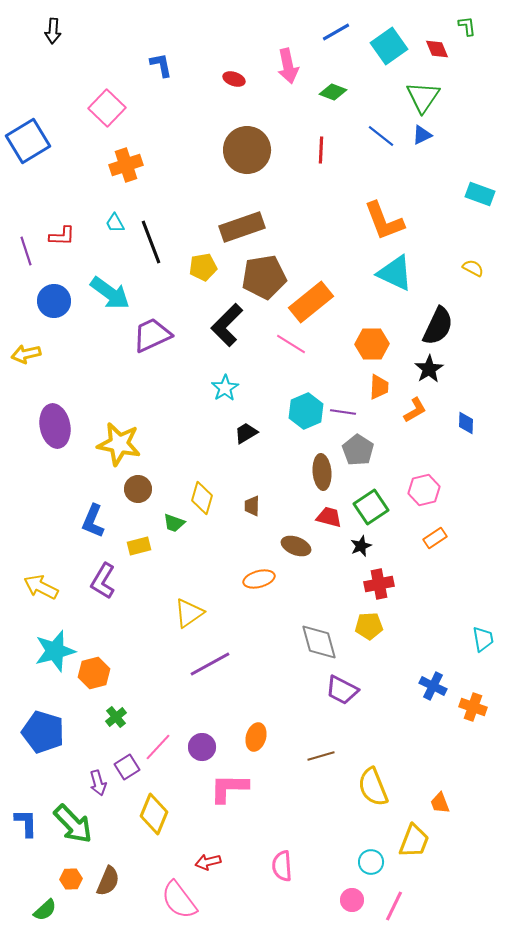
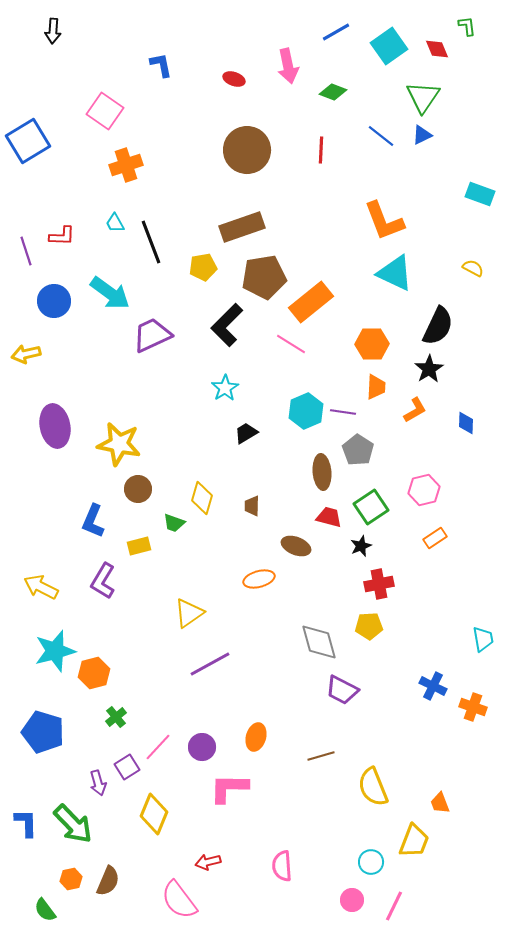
pink square at (107, 108): moved 2 px left, 3 px down; rotated 9 degrees counterclockwise
orange trapezoid at (379, 387): moved 3 px left
orange hexagon at (71, 879): rotated 10 degrees counterclockwise
green semicircle at (45, 910): rotated 95 degrees clockwise
